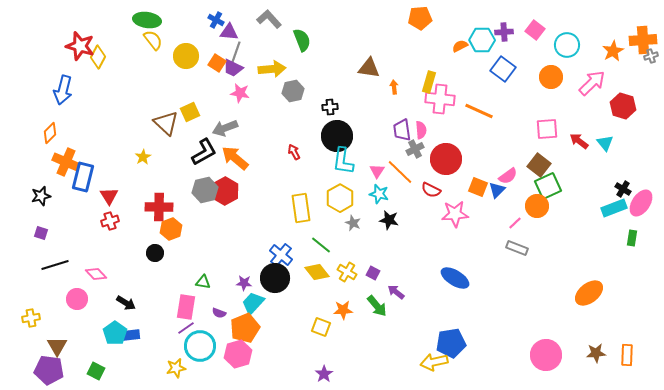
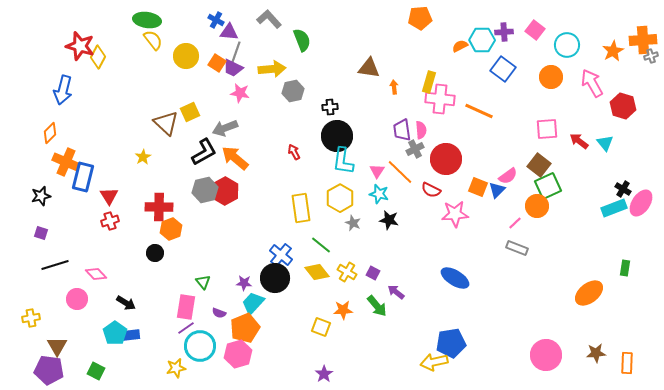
pink arrow at (592, 83): rotated 76 degrees counterclockwise
green rectangle at (632, 238): moved 7 px left, 30 px down
green triangle at (203, 282): rotated 42 degrees clockwise
orange rectangle at (627, 355): moved 8 px down
